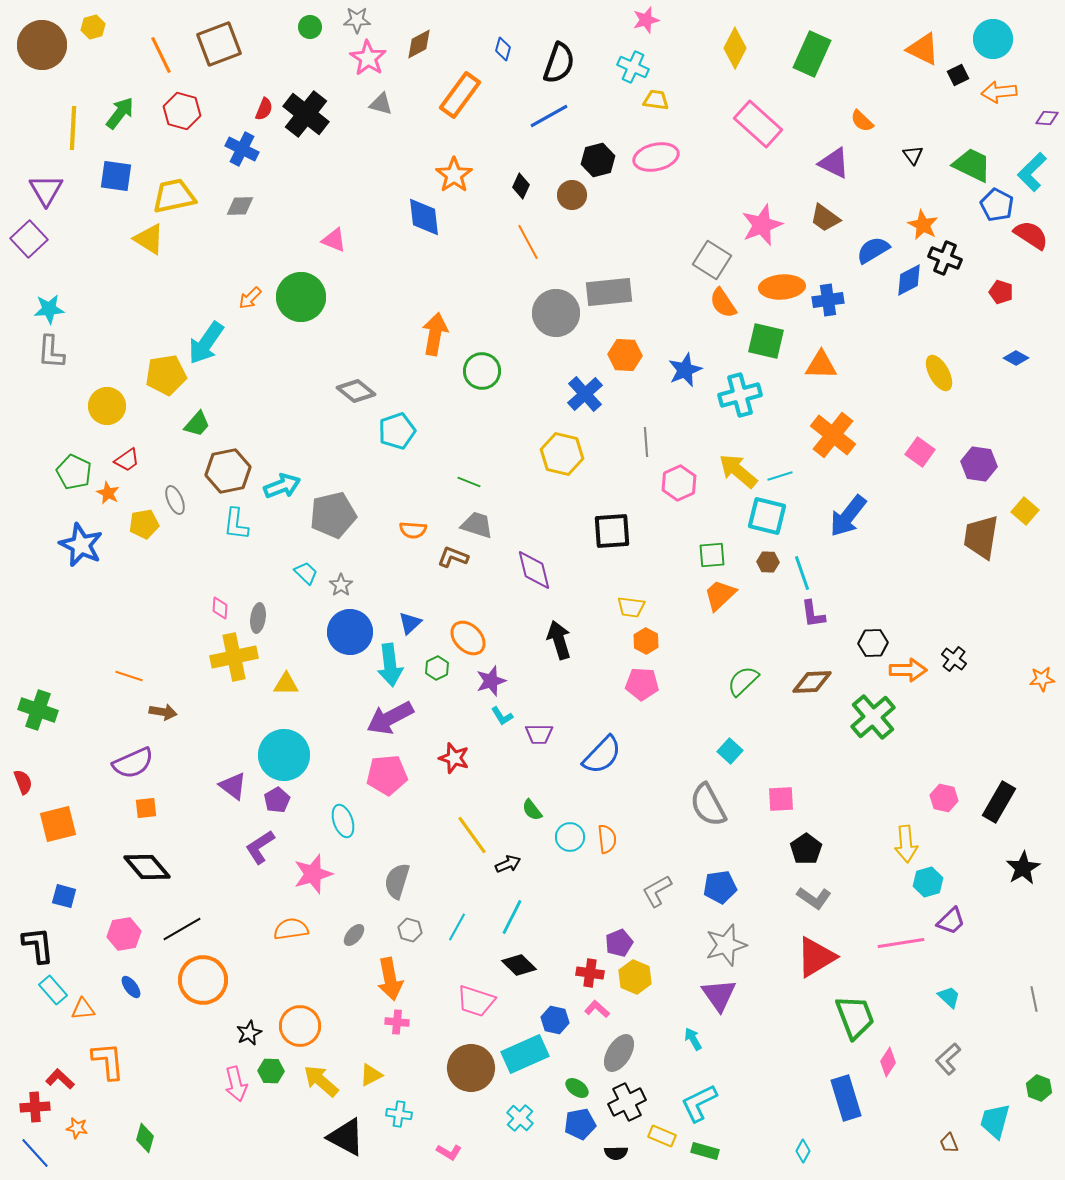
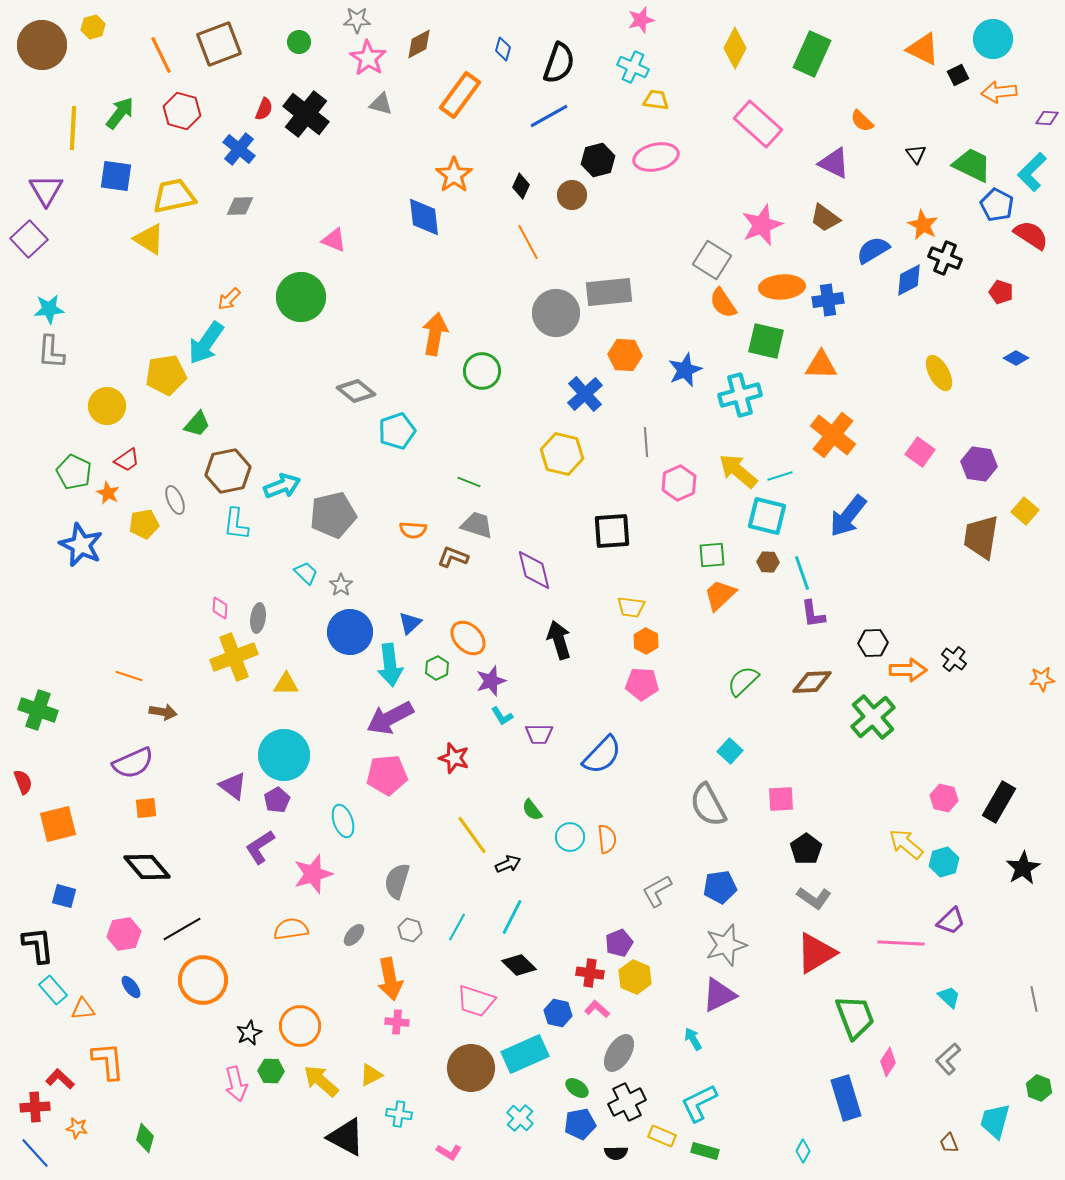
pink star at (646, 20): moved 5 px left
green circle at (310, 27): moved 11 px left, 15 px down
blue cross at (242, 149): moved 3 px left; rotated 12 degrees clockwise
black triangle at (913, 155): moved 3 px right, 1 px up
orange arrow at (250, 298): moved 21 px left, 1 px down
yellow cross at (234, 657): rotated 9 degrees counterclockwise
yellow arrow at (906, 844): rotated 135 degrees clockwise
cyan hexagon at (928, 882): moved 16 px right, 20 px up
pink line at (901, 943): rotated 12 degrees clockwise
red triangle at (816, 957): moved 4 px up
purple triangle at (719, 995): rotated 39 degrees clockwise
blue hexagon at (555, 1020): moved 3 px right, 7 px up
